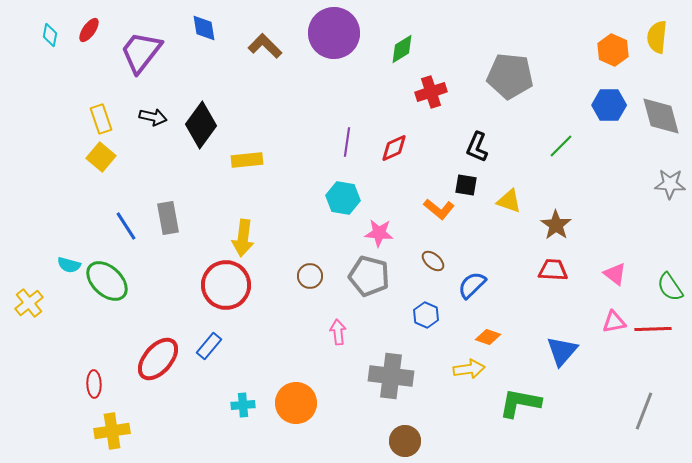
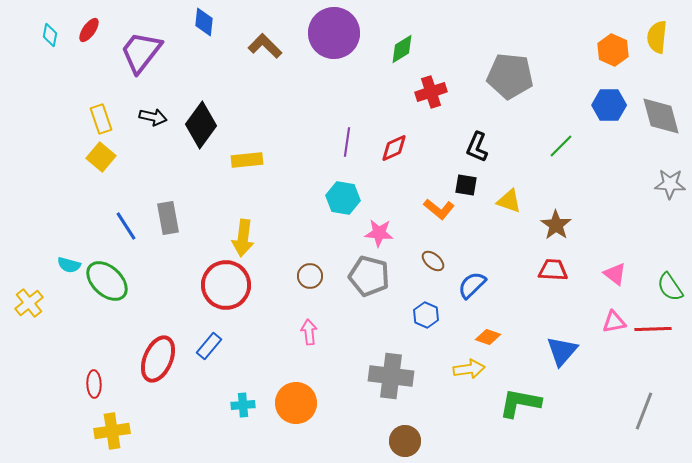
blue diamond at (204, 28): moved 6 px up; rotated 16 degrees clockwise
pink arrow at (338, 332): moved 29 px left
red ellipse at (158, 359): rotated 18 degrees counterclockwise
